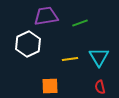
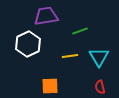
green line: moved 8 px down
yellow line: moved 3 px up
